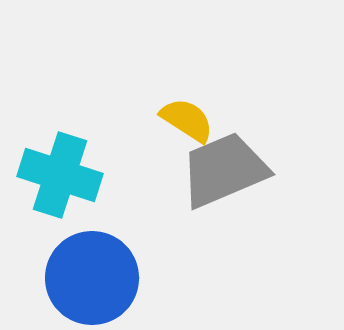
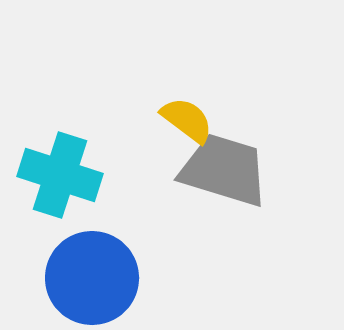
yellow semicircle: rotated 4 degrees clockwise
gray trapezoid: rotated 40 degrees clockwise
